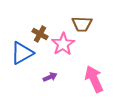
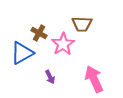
brown cross: moved 1 px left, 1 px up
purple arrow: rotated 88 degrees clockwise
